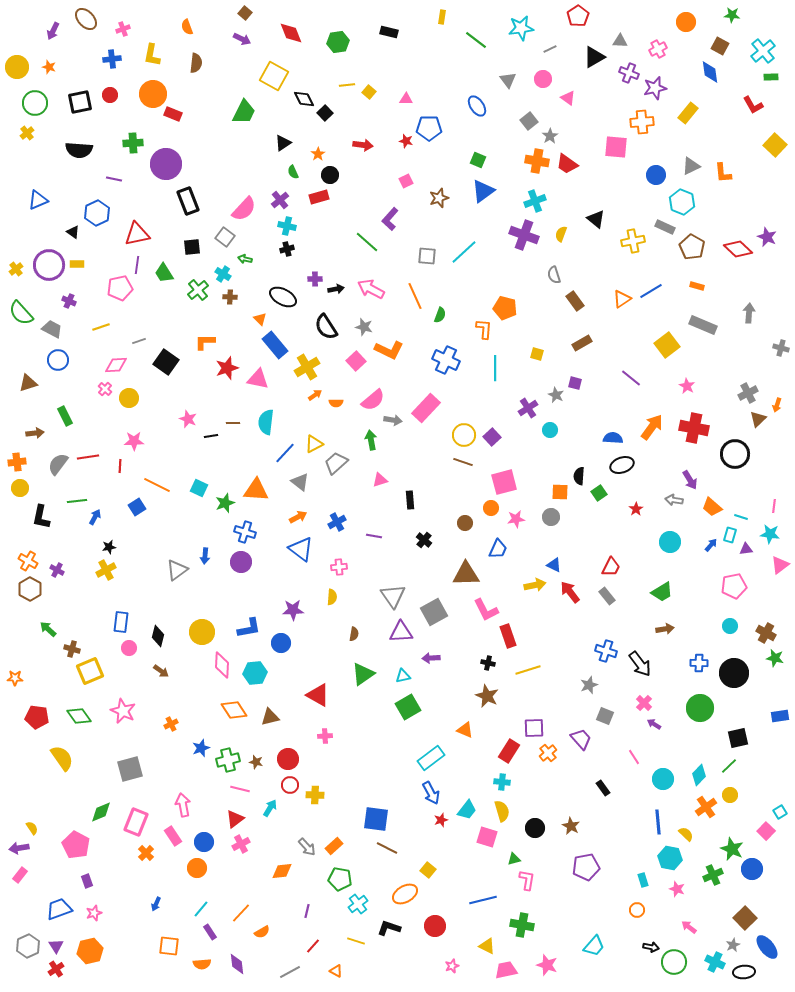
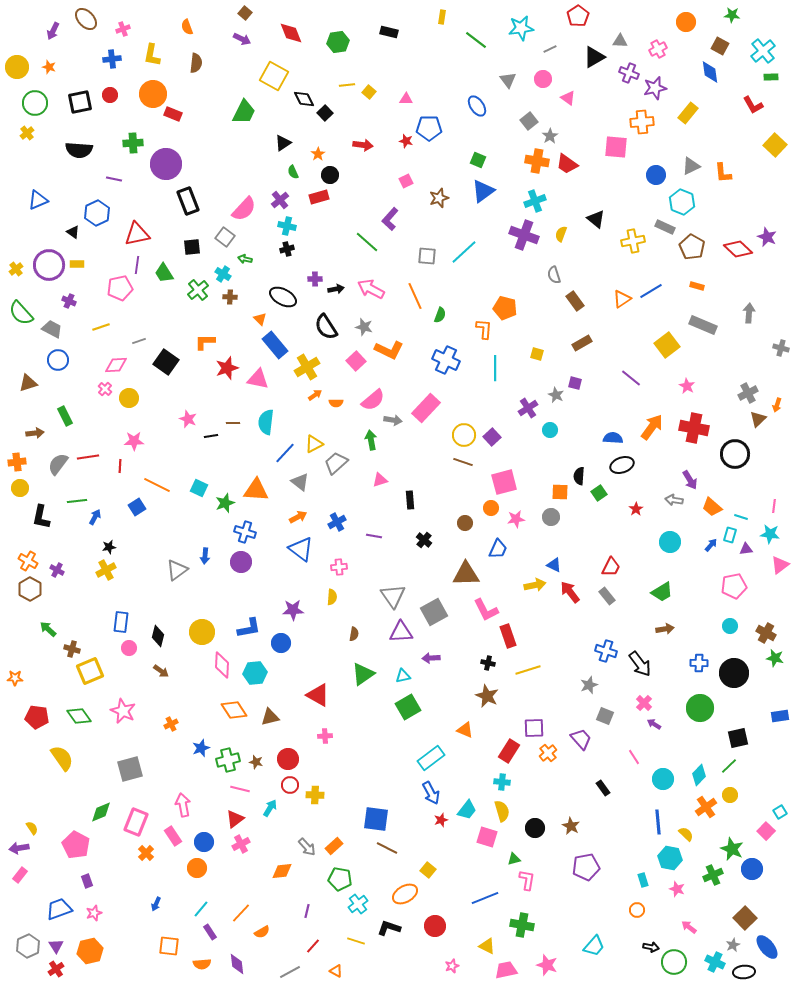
blue line at (483, 900): moved 2 px right, 2 px up; rotated 8 degrees counterclockwise
